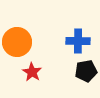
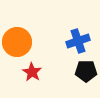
blue cross: rotated 20 degrees counterclockwise
black pentagon: rotated 10 degrees clockwise
